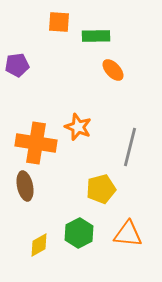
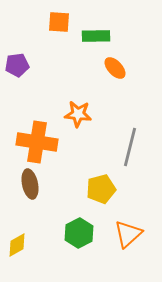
orange ellipse: moved 2 px right, 2 px up
orange star: moved 13 px up; rotated 16 degrees counterclockwise
orange cross: moved 1 px right, 1 px up
brown ellipse: moved 5 px right, 2 px up
orange triangle: rotated 48 degrees counterclockwise
yellow diamond: moved 22 px left
